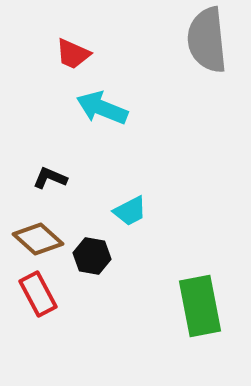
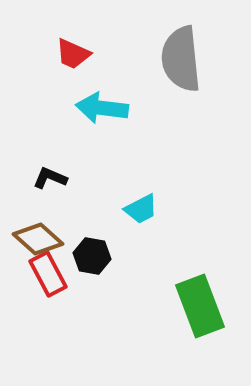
gray semicircle: moved 26 px left, 19 px down
cyan arrow: rotated 15 degrees counterclockwise
cyan trapezoid: moved 11 px right, 2 px up
red rectangle: moved 10 px right, 20 px up
green rectangle: rotated 10 degrees counterclockwise
